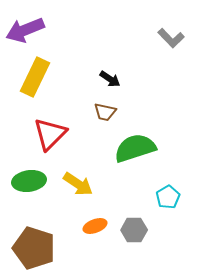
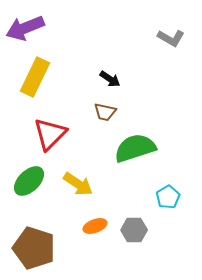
purple arrow: moved 2 px up
gray L-shape: rotated 16 degrees counterclockwise
green ellipse: rotated 36 degrees counterclockwise
